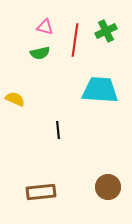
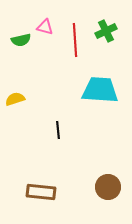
red line: rotated 12 degrees counterclockwise
green semicircle: moved 19 px left, 13 px up
yellow semicircle: rotated 42 degrees counterclockwise
brown rectangle: rotated 12 degrees clockwise
